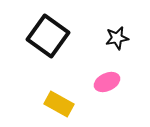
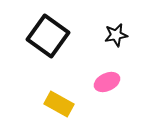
black star: moved 1 px left, 3 px up
